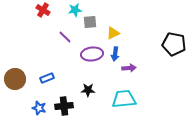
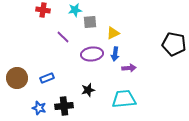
red cross: rotated 24 degrees counterclockwise
purple line: moved 2 px left
brown circle: moved 2 px right, 1 px up
black star: rotated 16 degrees counterclockwise
